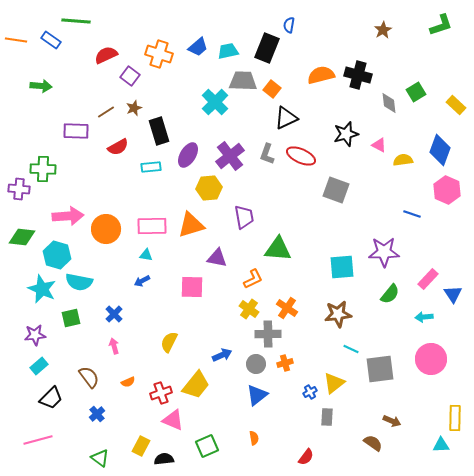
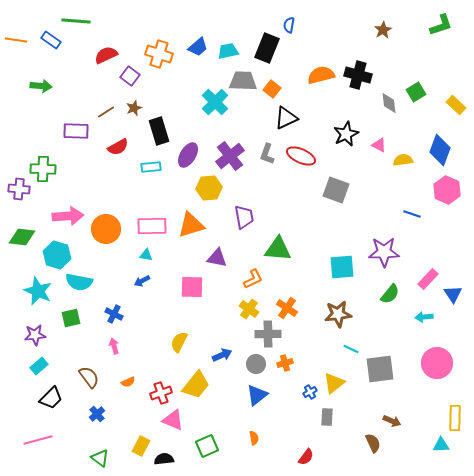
black star at (346, 134): rotated 10 degrees counterclockwise
cyan star at (42, 289): moved 4 px left, 2 px down
blue cross at (114, 314): rotated 18 degrees counterclockwise
yellow semicircle at (169, 342): moved 10 px right
pink circle at (431, 359): moved 6 px right, 4 px down
brown semicircle at (373, 443): rotated 30 degrees clockwise
